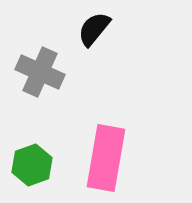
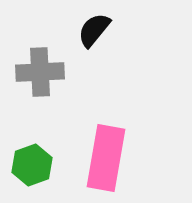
black semicircle: moved 1 px down
gray cross: rotated 27 degrees counterclockwise
